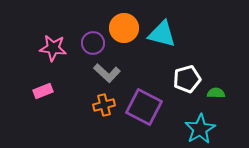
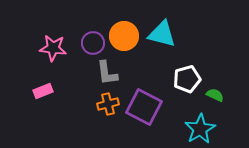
orange circle: moved 8 px down
gray L-shape: rotated 40 degrees clockwise
green semicircle: moved 1 px left, 2 px down; rotated 24 degrees clockwise
orange cross: moved 4 px right, 1 px up
